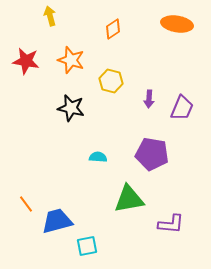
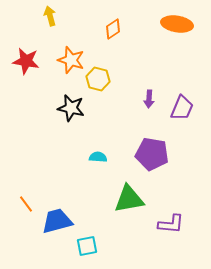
yellow hexagon: moved 13 px left, 2 px up
